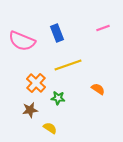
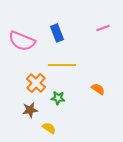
yellow line: moved 6 px left; rotated 20 degrees clockwise
yellow semicircle: moved 1 px left
